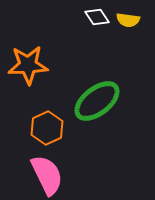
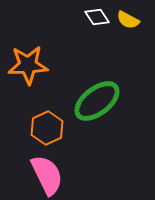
yellow semicircle: rotated 20 degrees clockwise
